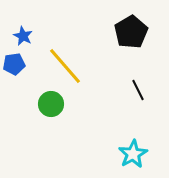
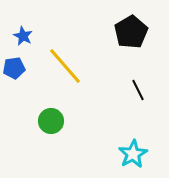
blue pentagon: moved 4 px down
green circle: moved 17 px down
